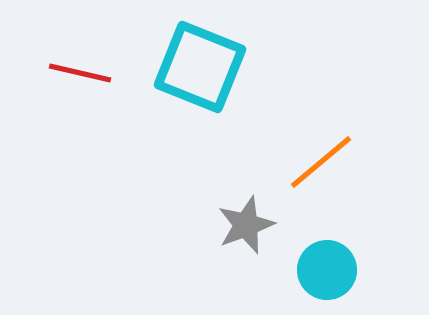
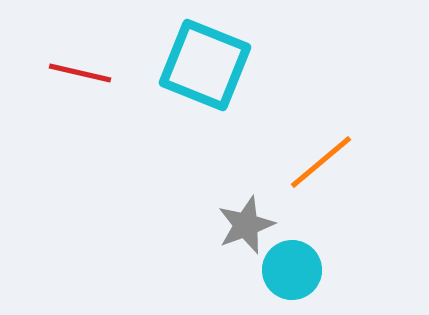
cyan square: moved 5 px right, 2 px up
cyan circle: moved 35 px left
